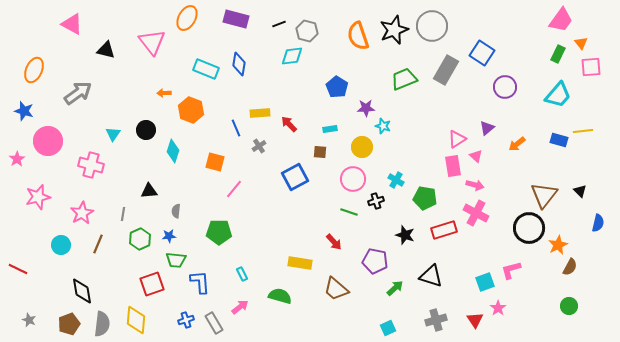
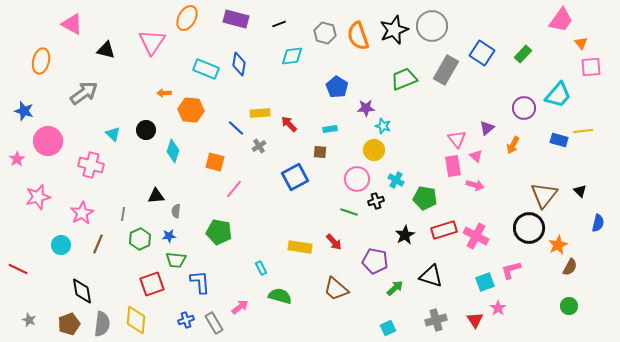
gray hexagon at (307, 31): moved 18 px right, 2 px down
pink triangle at (152, 42): rotated 12 degrees clockwise
green rectangle at (558, 54): moved 35 px left; rotated 18 degrees clockwise
orange ellipse at (34, 70): moved 7 px right, 9 px up; rotated 10 degrees counterclockwise
purple circle at (505, 87): moved 19 px right, 21 px down
gray arrow at (78, 93): moved 6 px right
orange hexagon at (191, 110): rotated 15 degrees counterclockwise
blue line at (236, 128): rotated 24 degrees counterclockwise
cyan triangle at (113, 134): rotated 21 degrees counterclockwise
pink triangle at (457, 139): rotated 36 degrees counterclockwise
orange arrow at (517, 144): moved 4 px left, 1 px down; rotated 24 degrees counterclockwise
yellow circle at (362, 147): moved 12 px right, 3 px down
pink circle at (353, 179): moved 4 px right
black triangle at (149, 191): moved 7 px right, 5 px down
pink cross at (476, 213): moved 23 px down
green pentagon at (219, 232): rotated 10 degrees clockwise
black star at (405, 235): rotated 24 degrees clockwise
yellow rectangle at (300, 263): moved 16 px up
cyan rectangle at (242, 274): moved 19 px right, 6 px up
